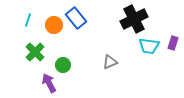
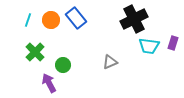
orange circle: moved 3 px left, 5 px up
